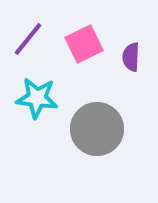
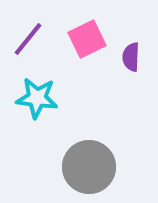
pink square: moved 3 px right, 5 px up
gray circle: moved 8 px left, 38 px down
